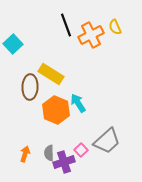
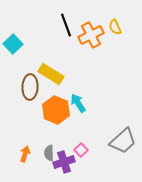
gray trapezoid: moved 16 px right
